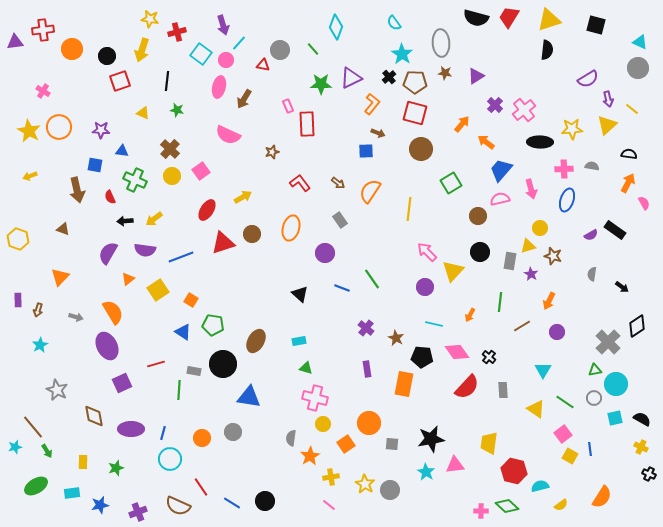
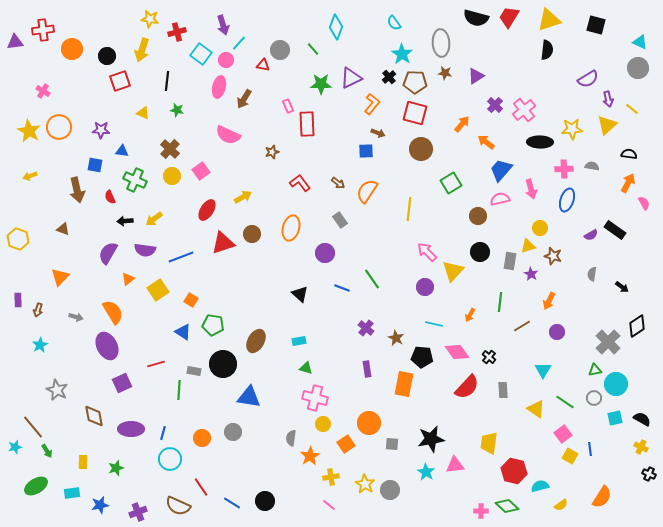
orange semicircle at (370, 191): moved 3 px left
